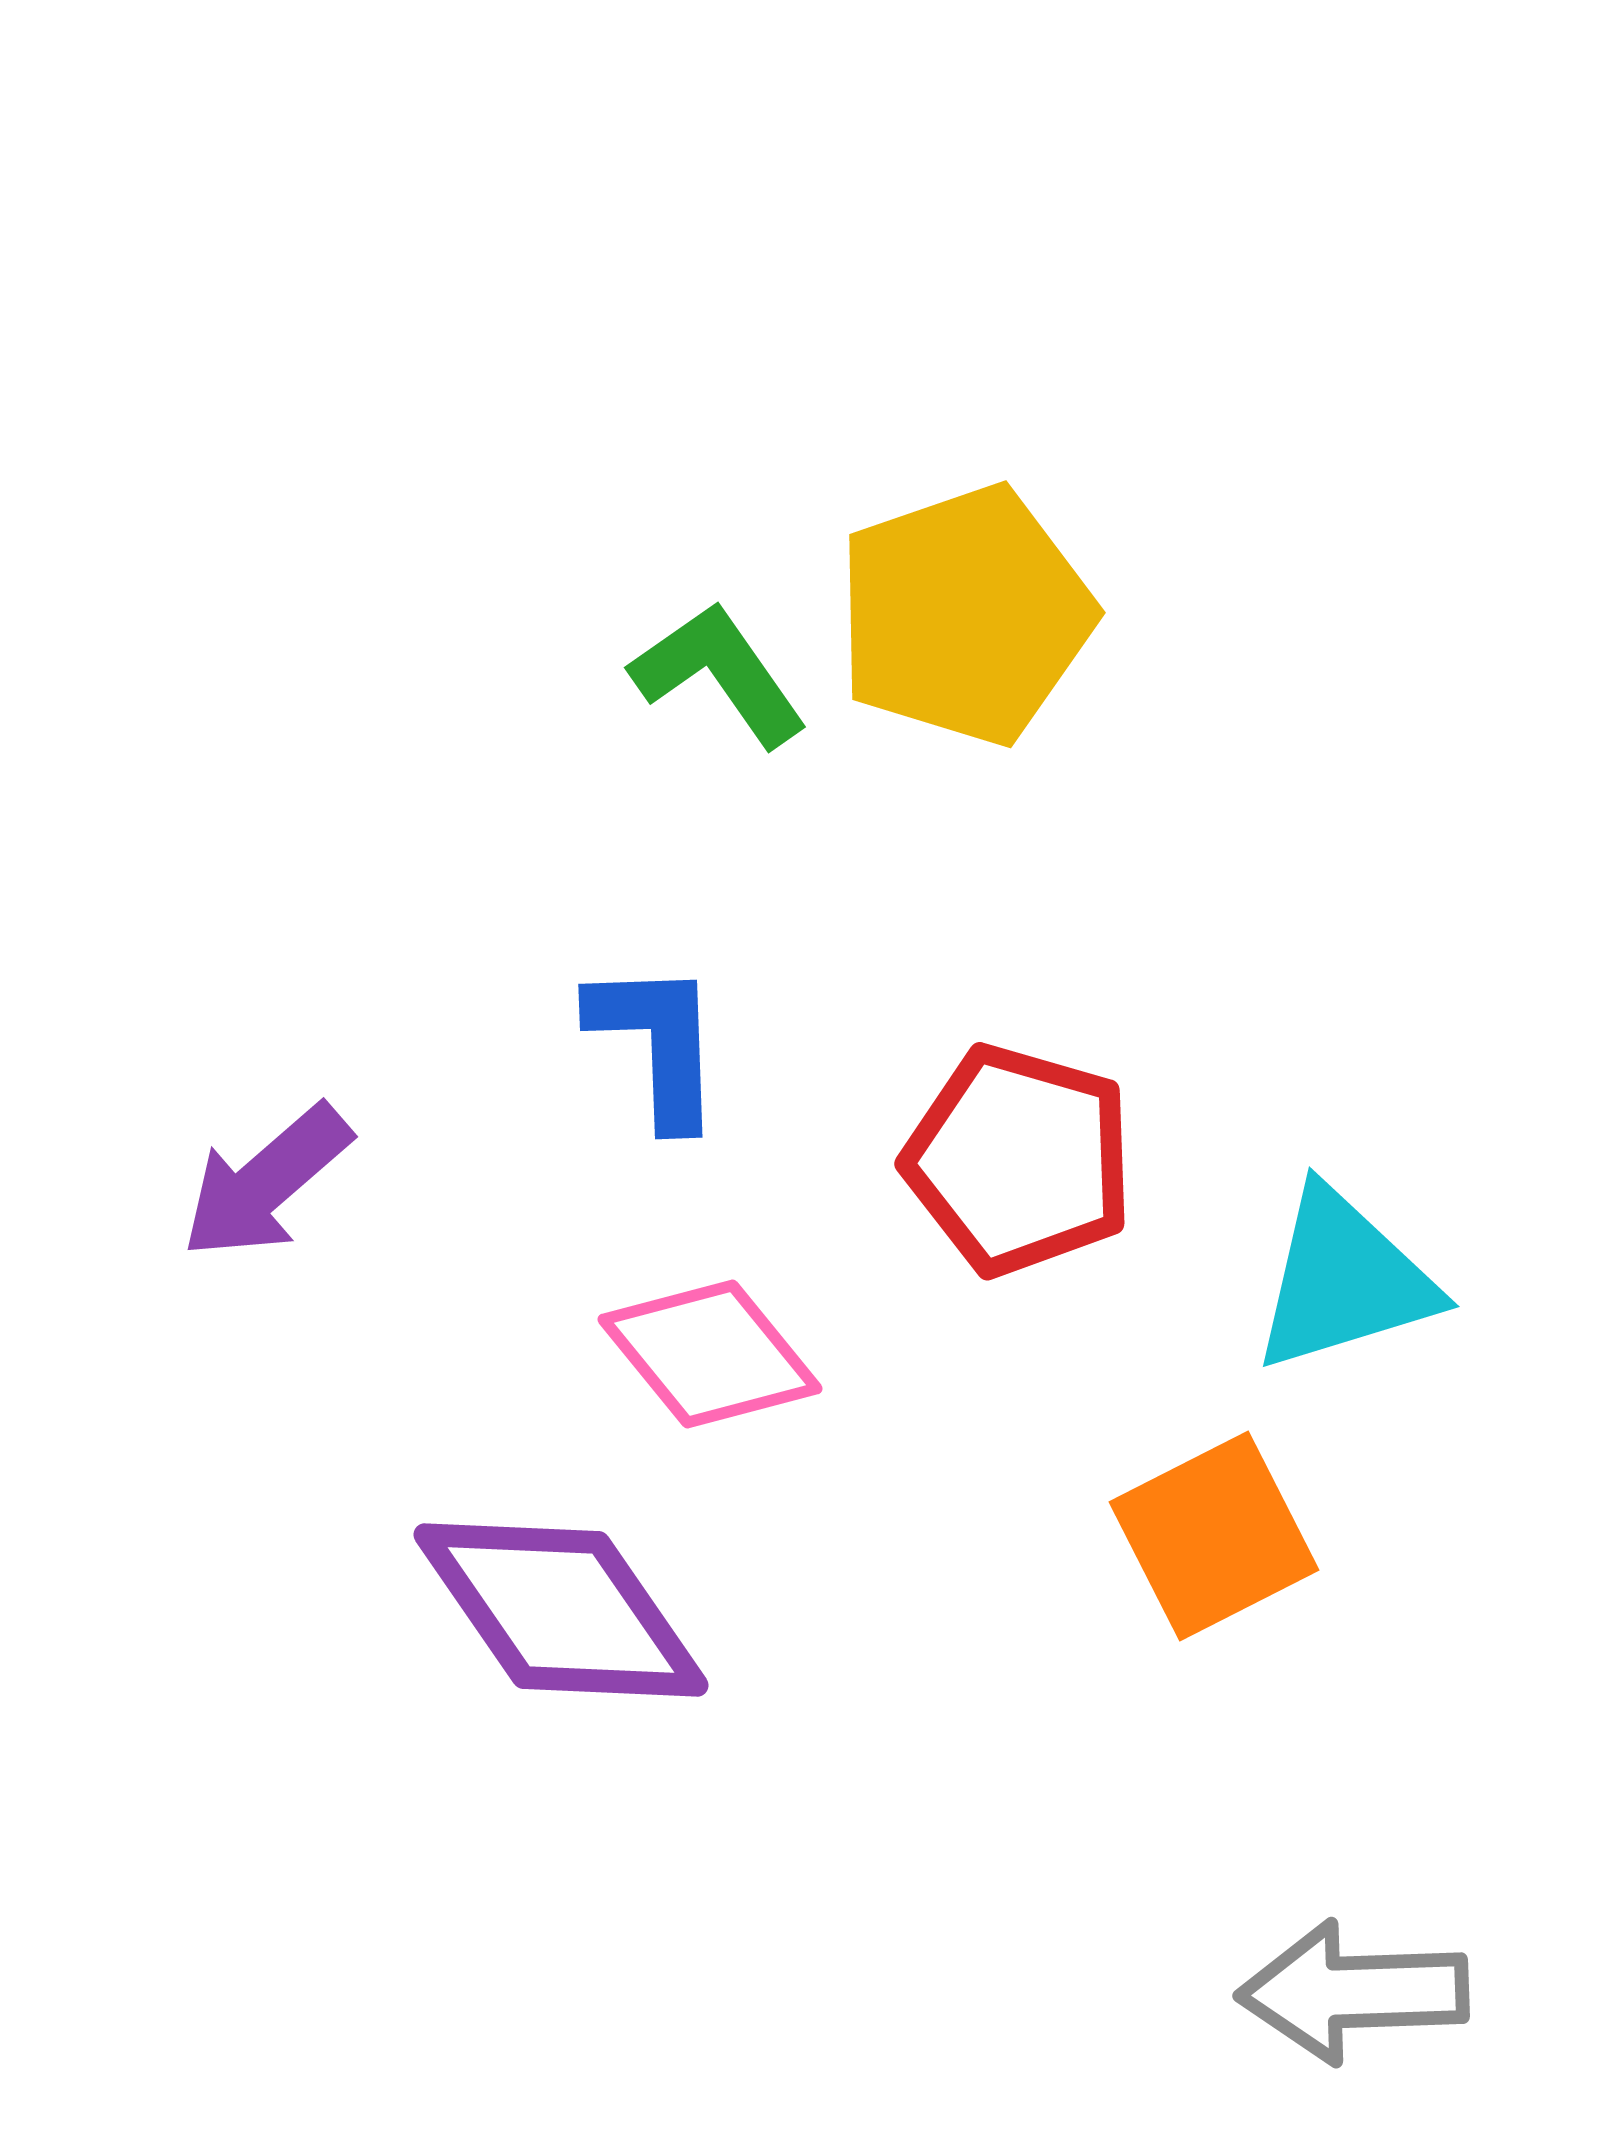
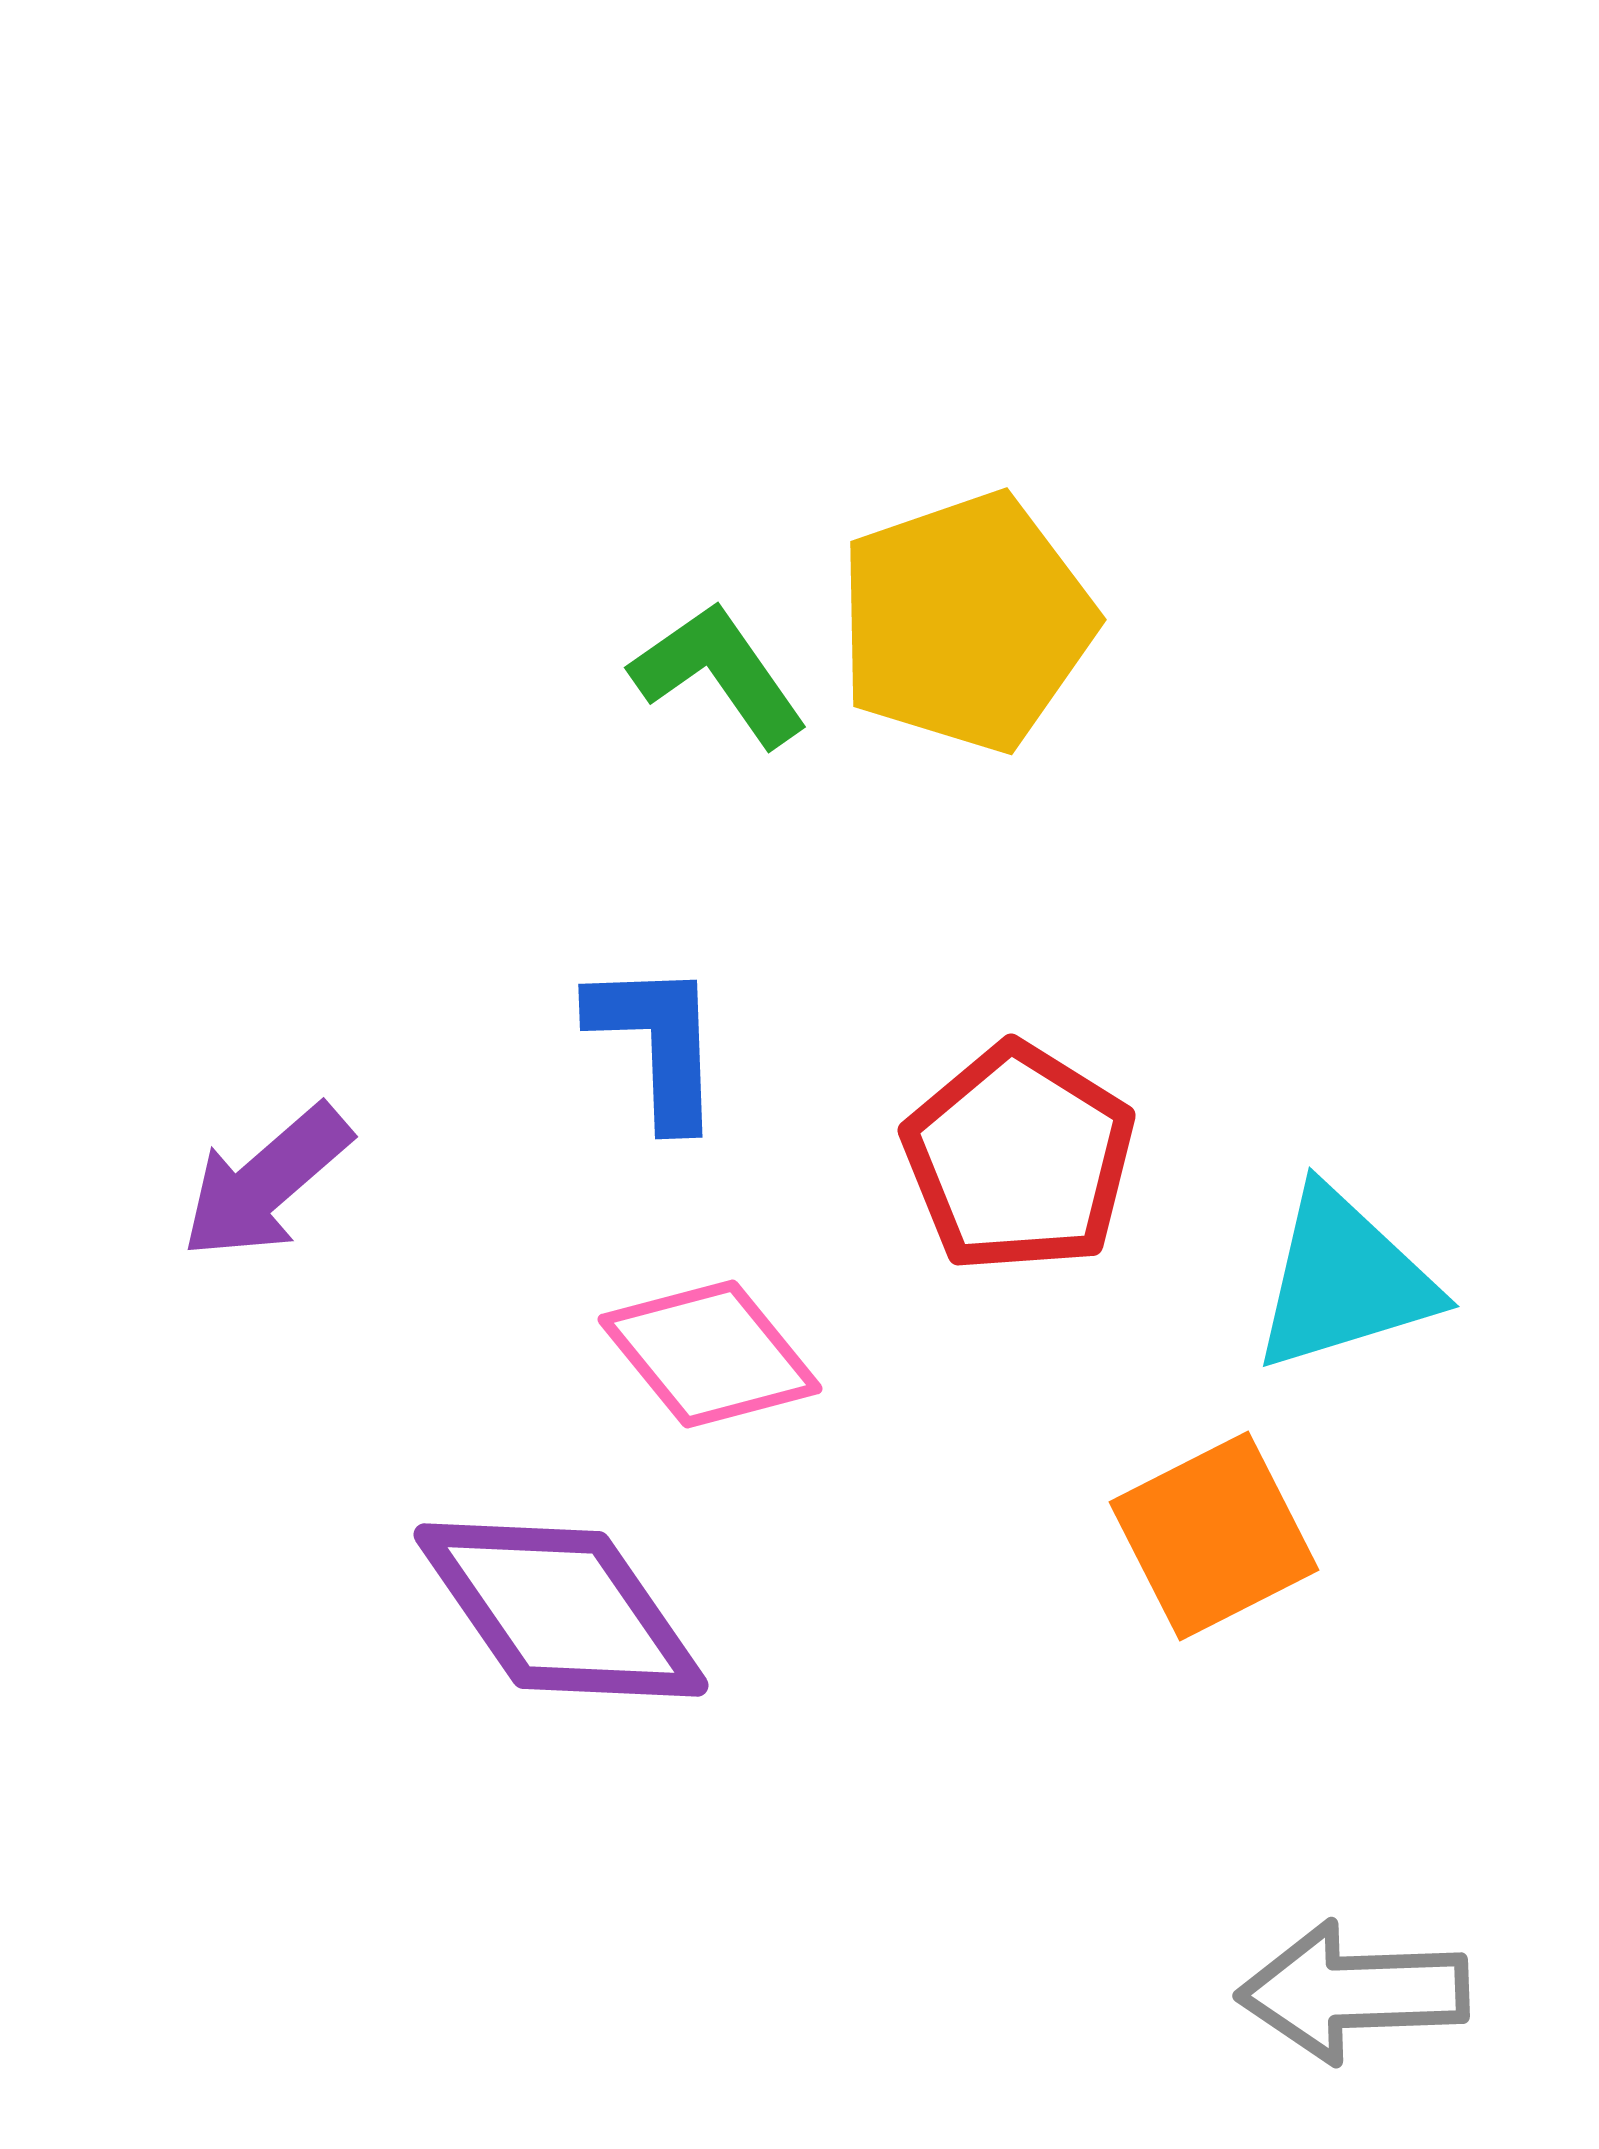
yellow pentagon: moved 1 px right, 7 px down
red pentagon: moved 2 px up; rotated 16 degrees clockwise
